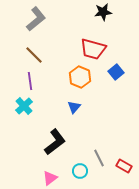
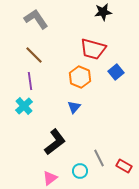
gray L-shape: rotated 85 degrees counterclockwise
